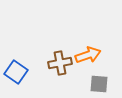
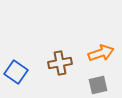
orange arrow: moved 13 px right, 2 px up
gray square: moved 1 px left, 1 px down; rotated 18 degrees counterclockwise
